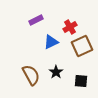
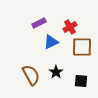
purple rectangle: moved 3 px right, 3 px down
brown square: moved 1 px down; rotated 25 degrees clockwise
